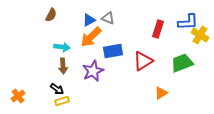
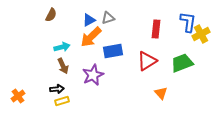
gray triangle: rotated 40 degrees counterclockwise
blue L-shape: rotated 80 degrees counterclockwise
red rectangle: moved 2 px left; rotated 12 degrees counterclockwise
yellow cross: moved 1 px right, 1 px up; rotated 30 degrees clockwise
cyan arrow: rotated 21 degrees counterclockwise
red triangle: moved 4 px right
brown arrow: rotated 21 degrees counterclockwise
purple star: moved 4 px down
black arrow: rotated 40 degrees counterclockwise
orange triangle: rotated 40 degrees counterclockwise
